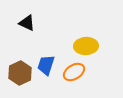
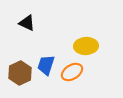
orange ellipse: moved 2 px left
